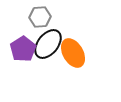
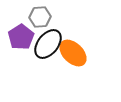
purple pentagon: moved 2 px left, 12 px up
orange ellipse: rotated 16 degrees counterclockwise
